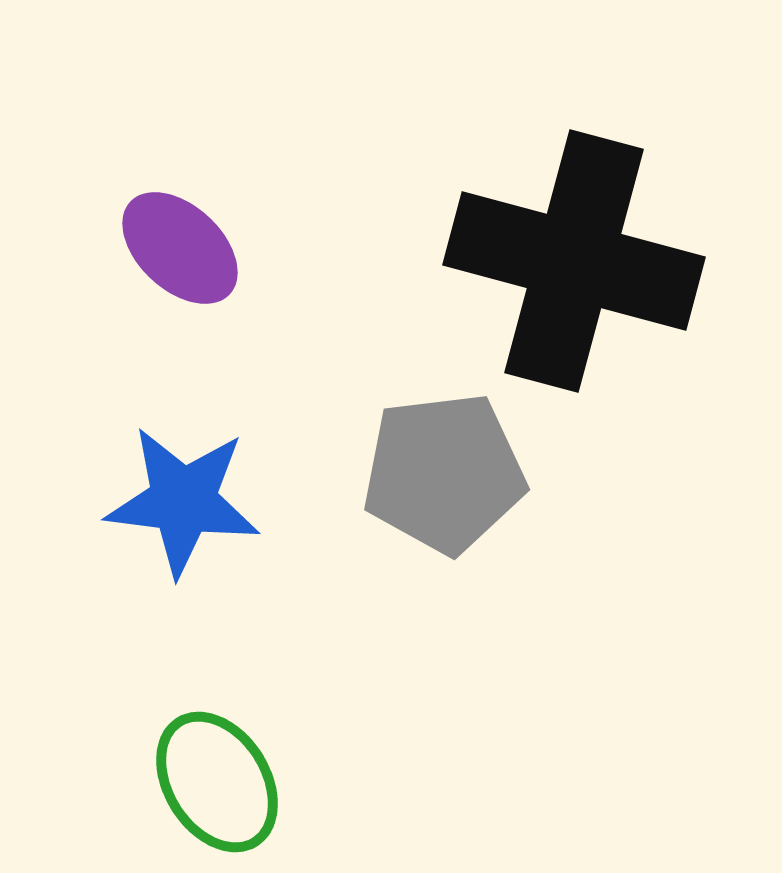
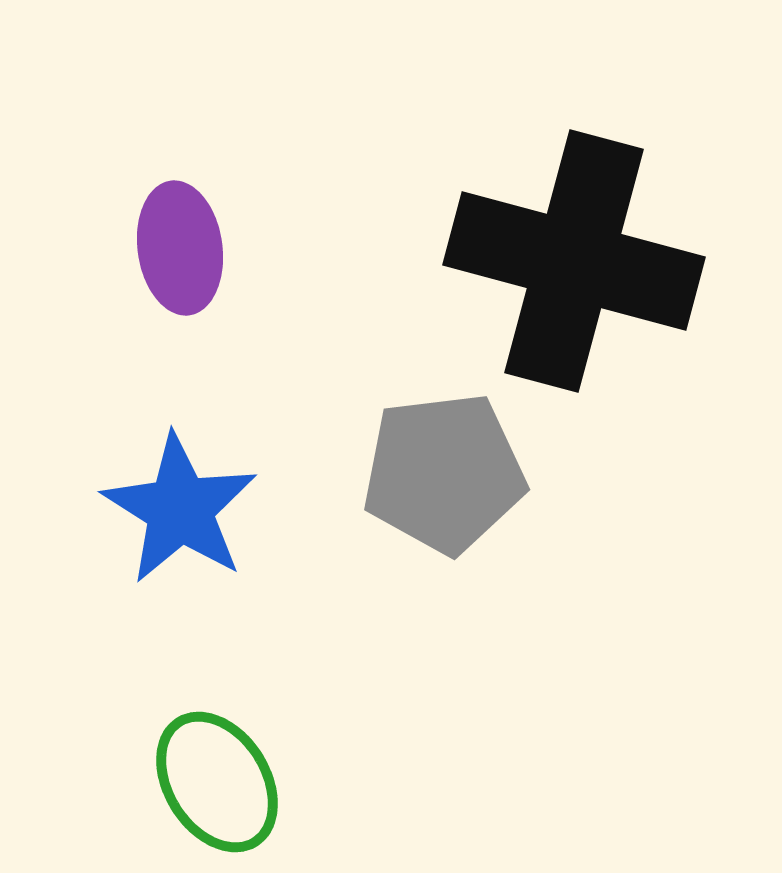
purple ellipse: rotated 39 degrees clockwise
blue star: moved 3 px left, 8 px down; rotated 25 degrees clockwise
